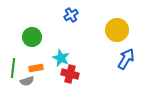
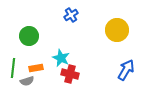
green circle: moved 3 px left, 1 px up
blue arrow: moved 11 px down
